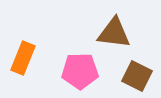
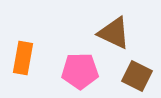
brown triangle: rotated 18 degrees clockwise
orange rectangle: rotated 12 degrees counterclockwise
